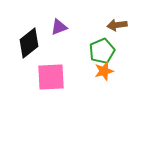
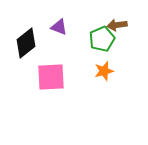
purple triangle: rotated 42 degrees clockwise
black diamond: moved 3 px left
green pentagon: moved 12 px up
